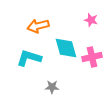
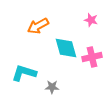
orange arrow: rotated 15 degrees counterclockwise
cyan L-shape: moved 5 px left, 15 px down
